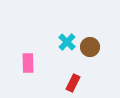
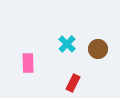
cyan cross: moved 2 px down
brown circle: moved 8 px right, 2 px down
